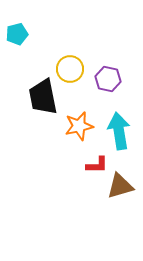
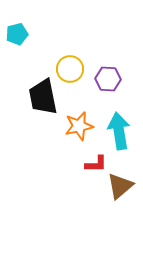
purple hexagon: rotated 10 degrees counterclockwise
red L-shape: moved 1 px left, 1 px up
brown triangle: rotated 24 degrees counterclockwise
